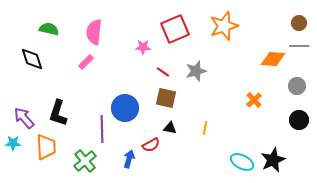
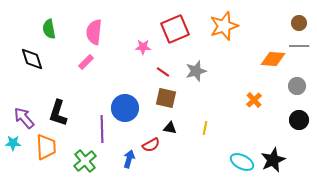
green semicircle: rotated 114 degrees counterclockwise
